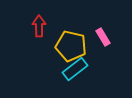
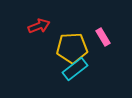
red arrow: rotated 70 degrees clockwise
yellow pentagon: moved 1 px right, 2 px down; rotated 16 degrees counterclockwise
